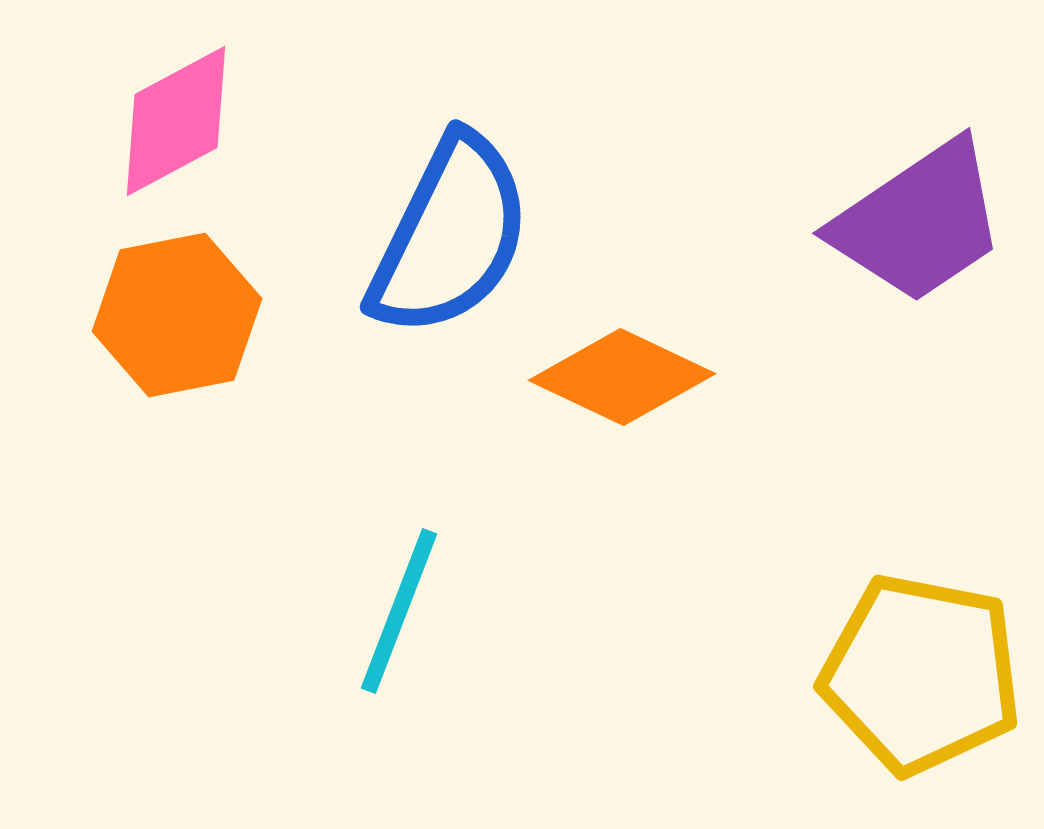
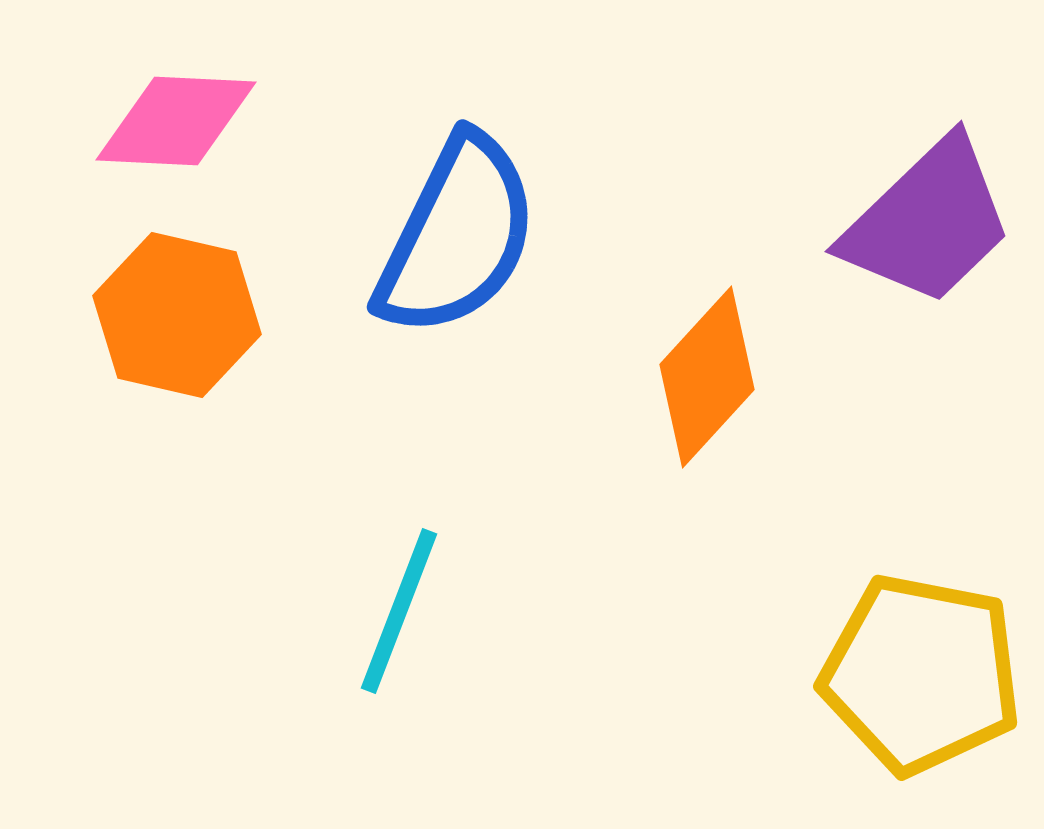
pink diamond: rotated 31 degrees clockwise
purple trapezoid: moved 9 px right; rotated 10 degrees counterclockwise
blue semicircle: moved 7 px right
orange hexagon: rotated 24 degrees clockwise
orange diamond: moved 85 px right; rotated 73 degrees counterclockwise
